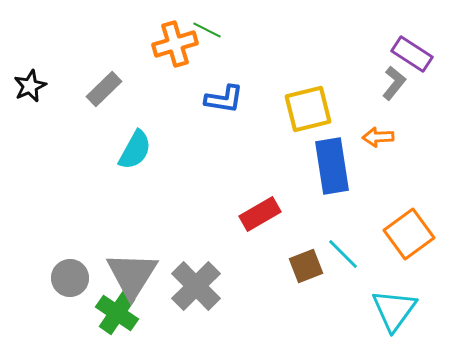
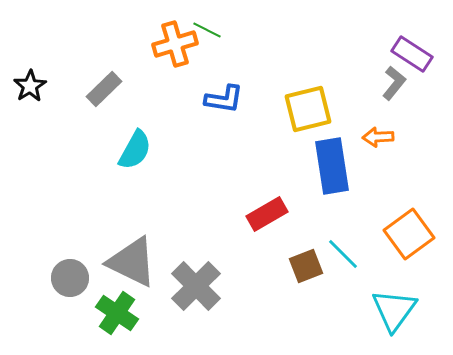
black star: rotated 8 degrees counterclockwise
red rectangle: moved 7 px right
gray triangle: moved 13 px up; rotated 36 degrees counterclockwise
